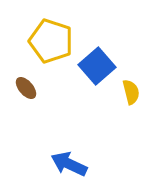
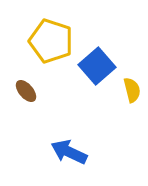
brown ellipse: moved 3 px down
yellow semicircle: moved 1 px right, 2 px up
blue arrow: moved 12 px up
